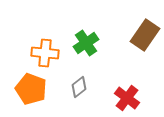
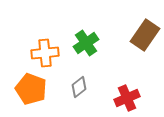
orange cross: rotated 12 degrees counterclockwise
red cross: rotated 30 degrees clockwise
